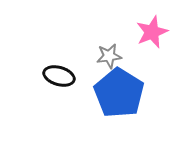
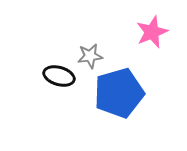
gray star: moved 19 px left
blue pentagon: rotated 24 degrees clockwise
